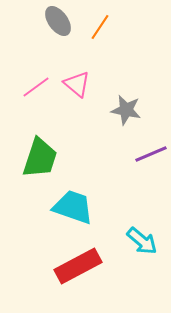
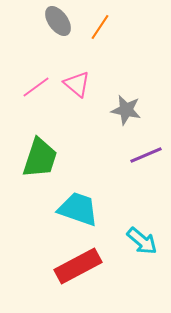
purple line: moved 5 px left, 1 px down
cyan trapezoid: moved 5 px right, 2 px down
